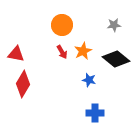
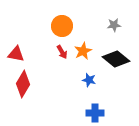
orange circle: moved 1 px down
